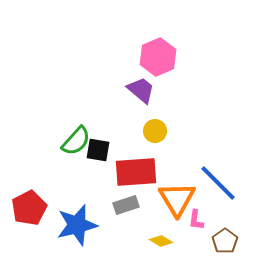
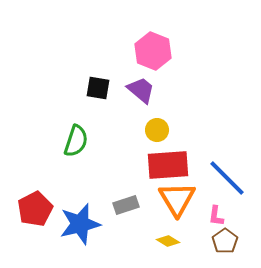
pink hexagon: moved 5 px left, 6 px up; rotated 15 degrees counterclockwise
yellow circle: moved 2 px right, 1 px up
green semicircle: rotated 24 degrees counterclockwise
black square: moved 62 px up
red rectangle: moved 32 px right, 7 px up
blue line: moved 9 px right, 5 px up
red pentagon: moved 6 px right, 1 px down
pink L-shape: moved 20 px right, 4 px up
blue star: moved 3 px right, 1 px up
yellow diamond: moved 7 px right
